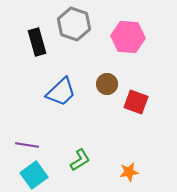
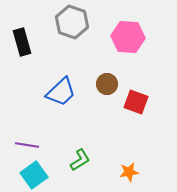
gray hexagon: moved 2 px left, 2 px up
black rectangle: moved 15 px left
